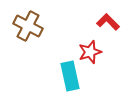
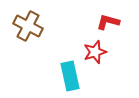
red L-shape: rotated 30 degrees counterclockwise
red star: moved 5 px right
